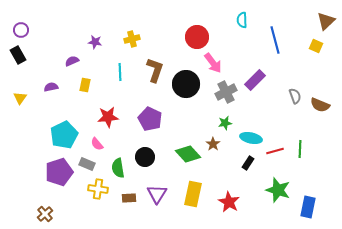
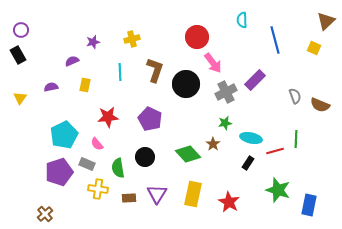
purple star at (95, 42): moved 2 px left; rotated 24 degrees counterclockwise
yellow square at (316, 46): moved 2 px left, 2 px down
green line at (300, 149): moved 4 px left, 10 px up
blue rectangle at (308, 207): moved 1 px right, 2 px up
